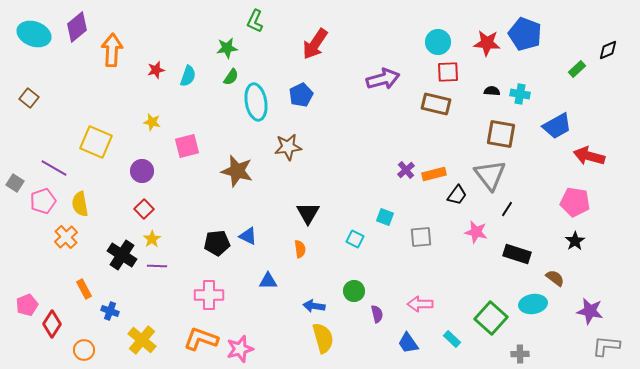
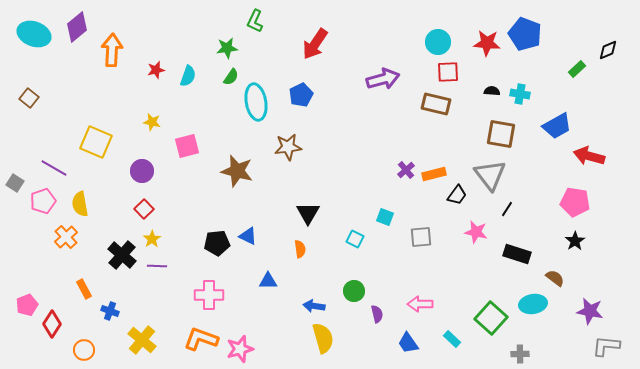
black cross at (122, 255): rotated 8 degrees clockwise
